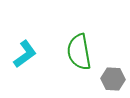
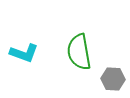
cyan L-shape: moved 1 px left, 1 px up; rotated 56 degrees clockwise
